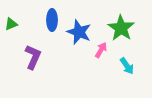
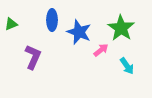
pink arrow: rotated 21 degrees clockwise
